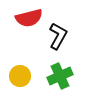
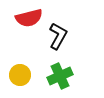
yellow circle: moved 1 px up
